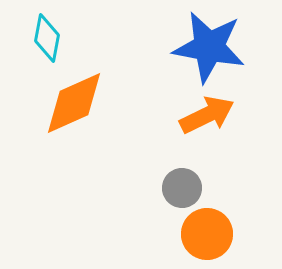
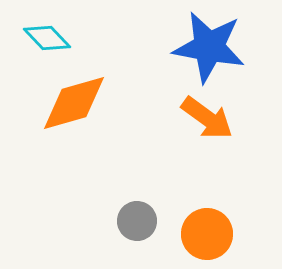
cyan diamond: rotated 54 degrees counterclockwise
orange diamond: rotated 8 degrees clockwise
orange arrow: moved 3 px down; rotated 62 degrees clockwise
gray circle: moved 45 px left, 33 px down
